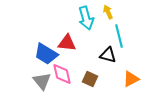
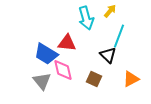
yellow arrow: moved 2 px right, 1 px up; rotated 64 degrees clockwise
cyan line: rotated 35 degrees clockwise
black triangle: rotated 30 degrees clockwise
pink diamond: moved 1 px right, 4 px up
brown square: moved 4 px right
